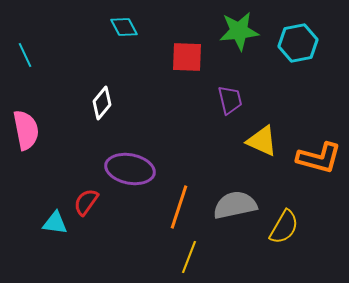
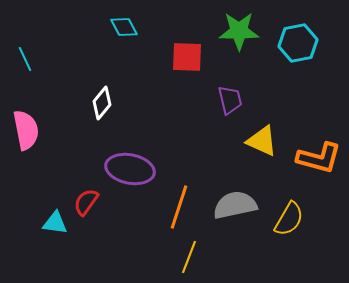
green star: rotated 6 degrees clockwise
cyan line: moved 4 px down
yellow semicircle: moved 5 px right, 8 px up
